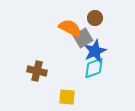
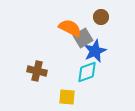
brown circle: moved 6 px right, 1 px up
cyan diamond: moved 7 px left, 4 px down
